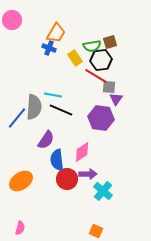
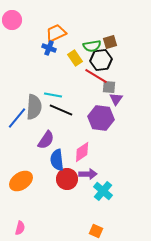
orange trapezoid: rotated 145 degrees counterclockwise
